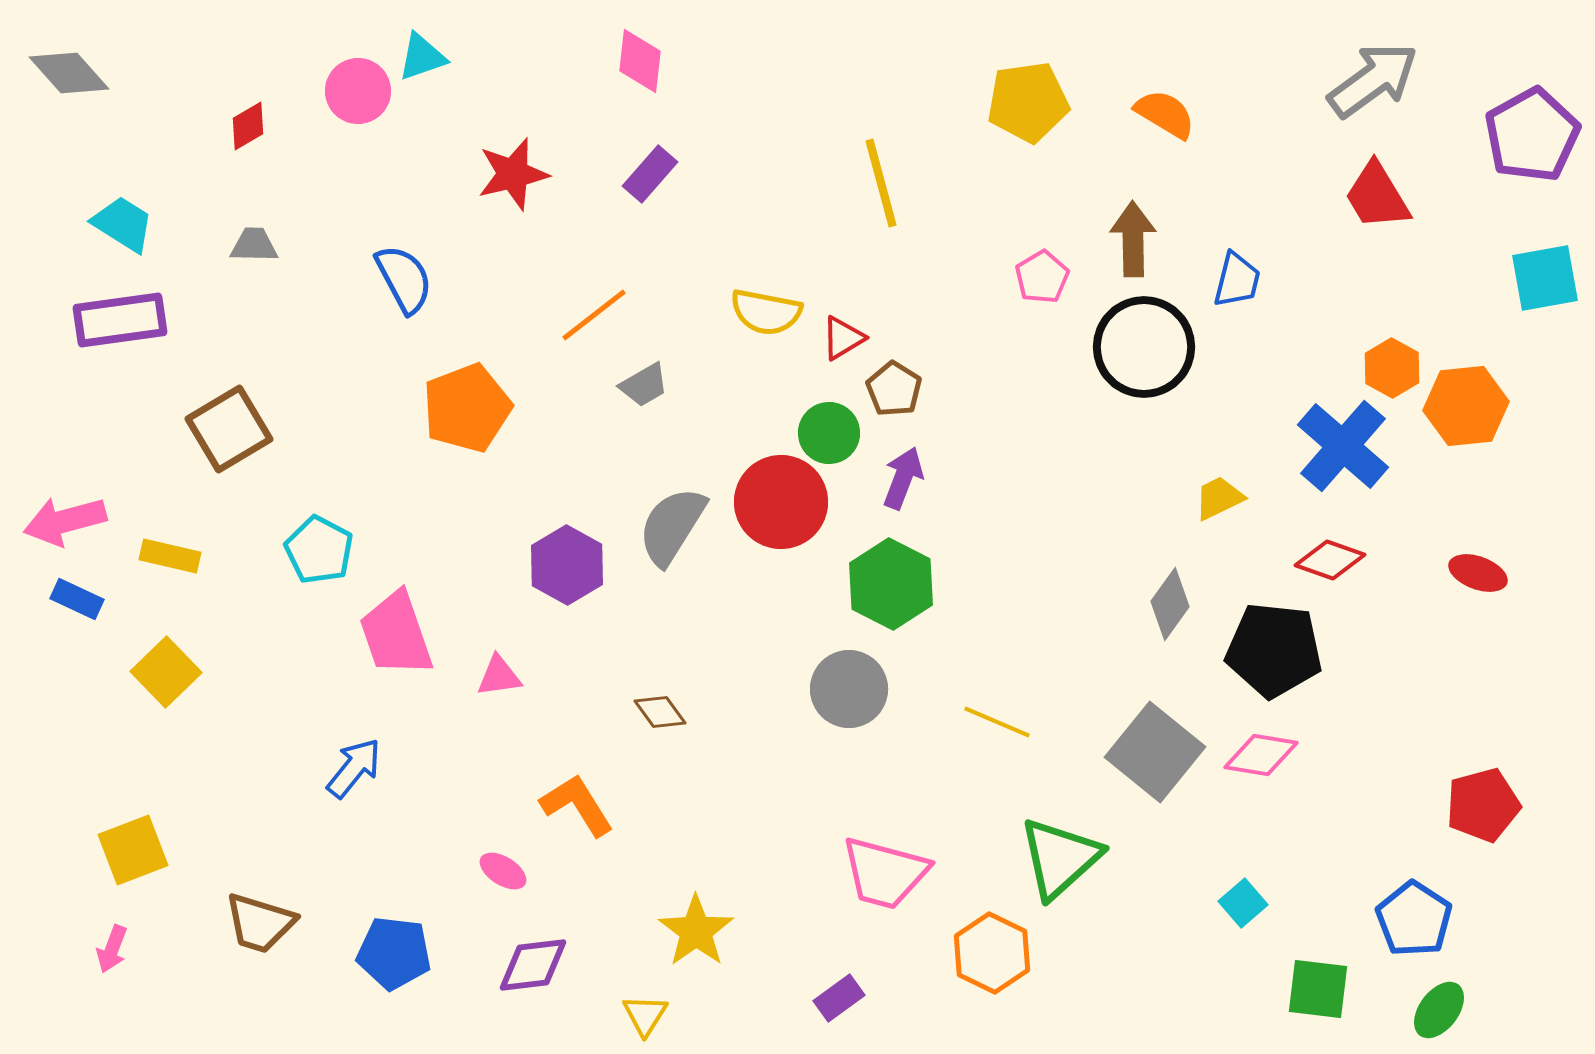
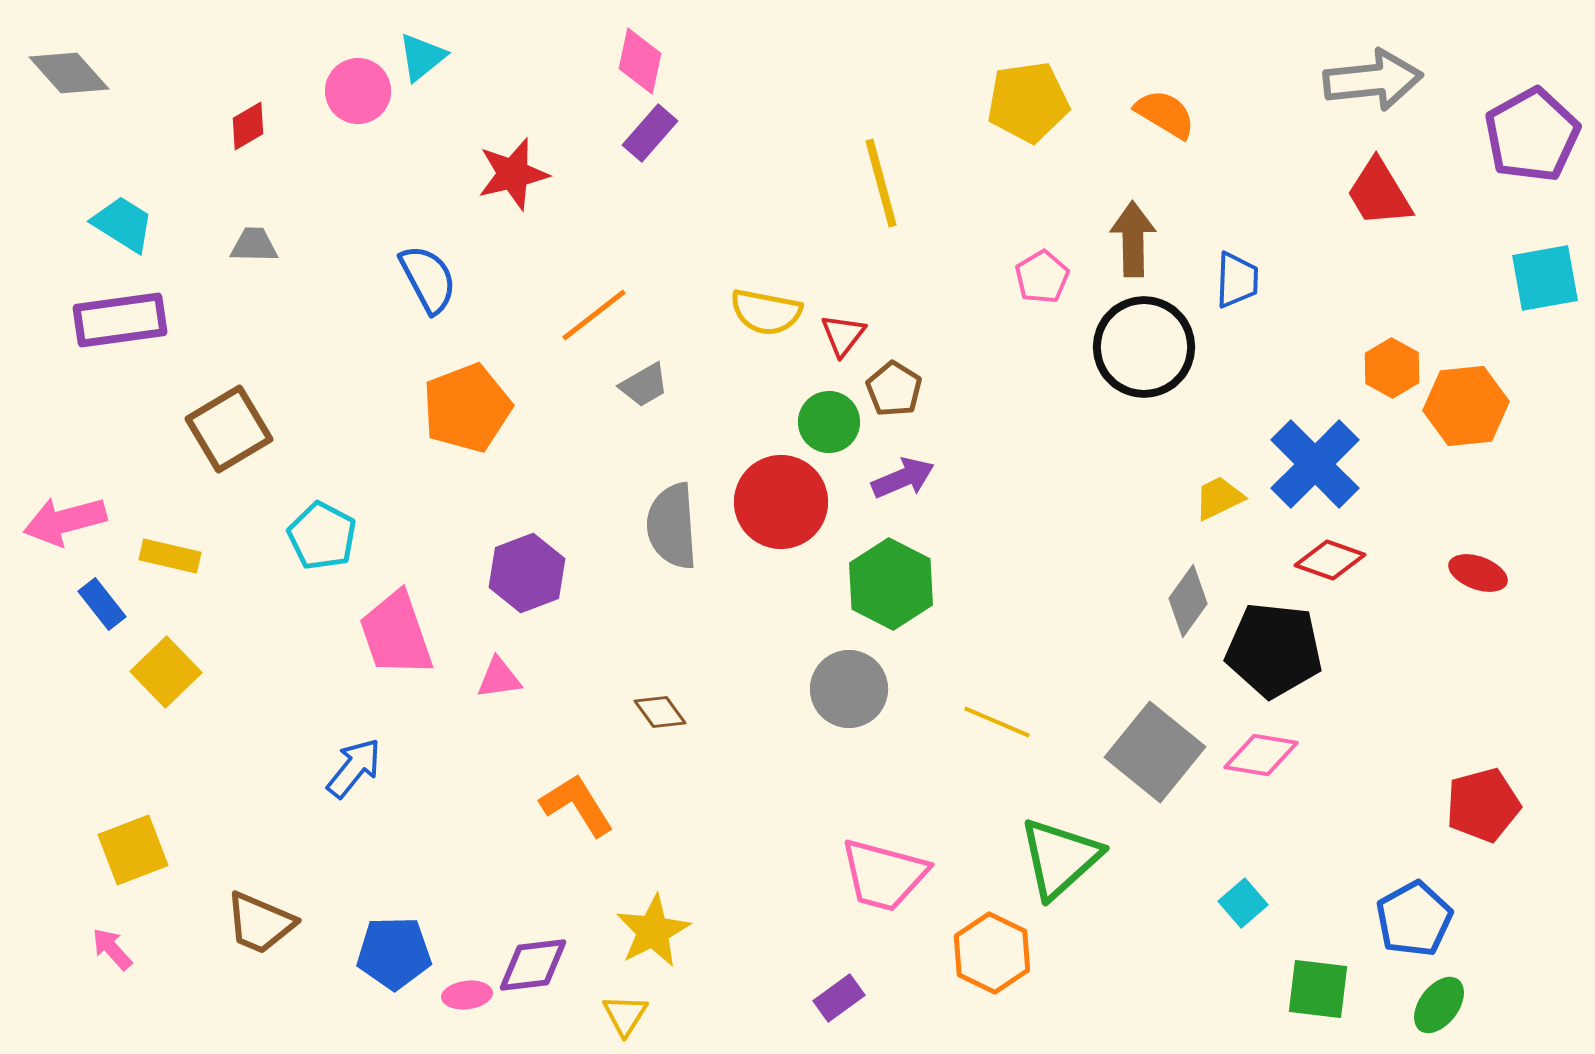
cyan triangle at (422, 57): rotated 20 degrees counterclockwise
pink diamond at (640, 61): rotated 6 degrees clockwise
gray arrow at (1373, 80): rotated 30 degrees clockwise
purple rectangle at (650, 174): moved 41 px up
red trapezoid at (1377, 196): moved 2 px right, 3 px up
blue semicircle at (404, 279): moved 24 px right
blue trapezoid at (1237, 280): rotated 12 degrees counterclockwise
red triangle at (843, 338): moved 3 px up; rotated 21 degrees counterclockwise
green circle at (829, 433): moved 11 px up
blue cross at (1343, 446): moved 28 px left, 18 px down; rotated 4 degrees clockwise
purple arrow at (903, 478): rotated 46 degrees clockwise
gray semicircle at (672, 526): rotated 36 degrees counterclockwise
cyan pentagon at (319, 550): moved 3 px right, 14 px up
purple hexagon at (567, 565): moved 40 px left, 8 px down; rotated 10 degrees clockwise
blue rectangle at (77, 599): moved 25 px right, 5 px down; rotated 27 degrees clockwise
gray diamond at (1170, 604): moved 18 px right, 3 px up
pink triangle at (499, 676): moved 2 px down
pink ellipse at (503, 871): moved 36 px left, 124 px down; rotated 39 degrees counterclockwise
pink trapezoid at (885, 873): moved 1 px left, 2 px down
blue pentagon at (1414, 919): rotated 10 degrees clockwise
brown trapezoid at (260, 923): rotated 6 degrees clockwise
yellow star at (696, 931): moved 43 px left; rotated 8 degrees clockwise
pink arrow at (112, 949): rotated 117 degrees clockwise
blue pentagon at (394, 953): rotated 8 degrees counterclockwise
green ellipse at (1439, 1010): moved 5 px up
yellow triangle at (645, 1015): moved 20 px left
